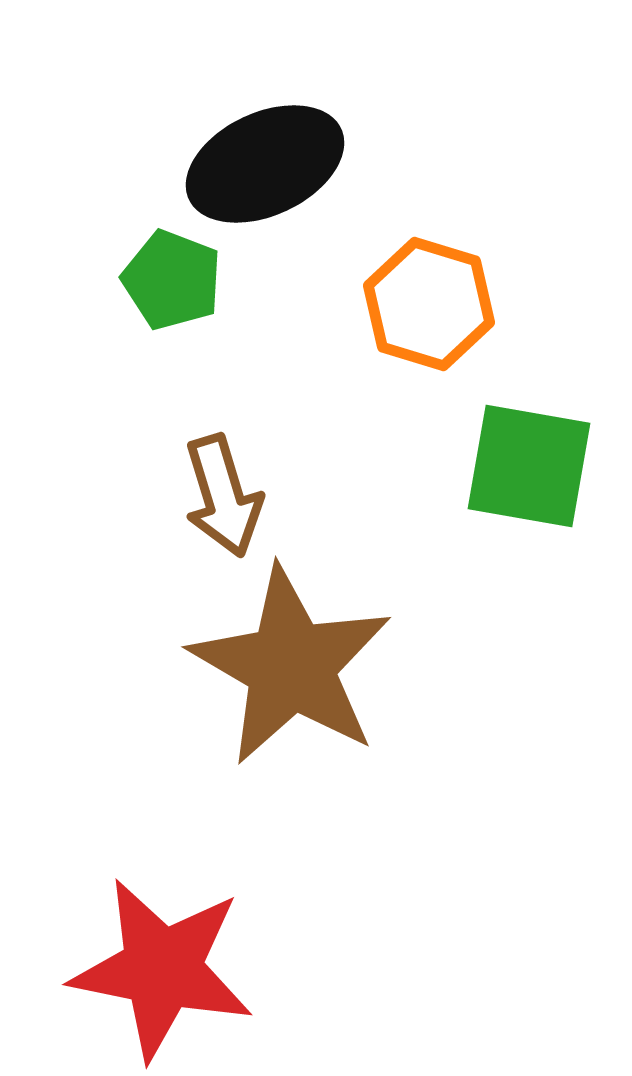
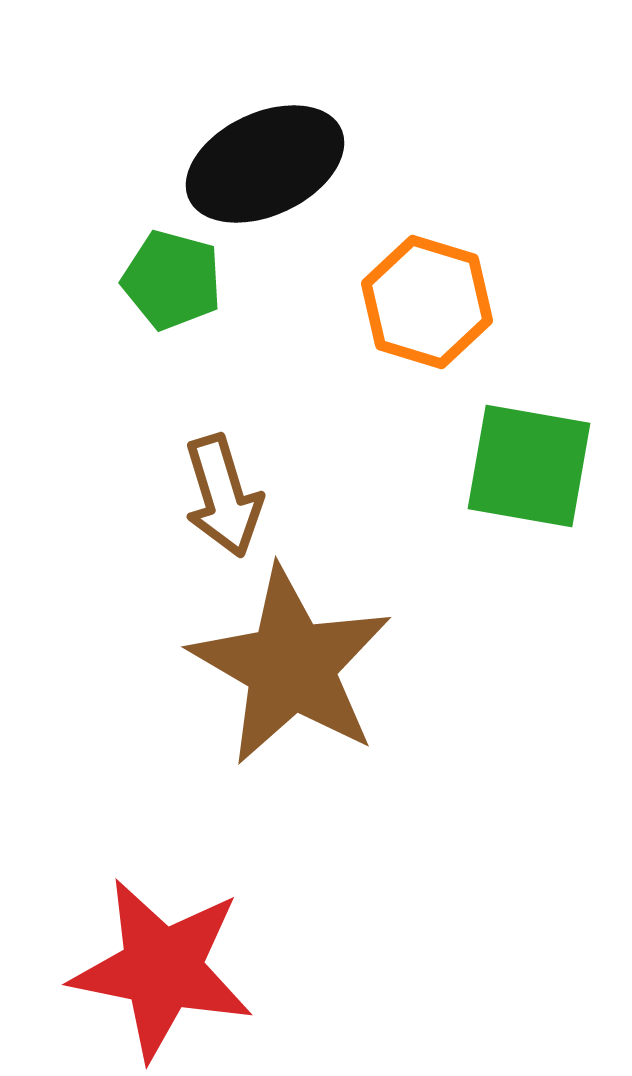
green pentagon: rotated 6 degrees counterclockwise
orange hexagon: moved 2 px left, 2 px up
